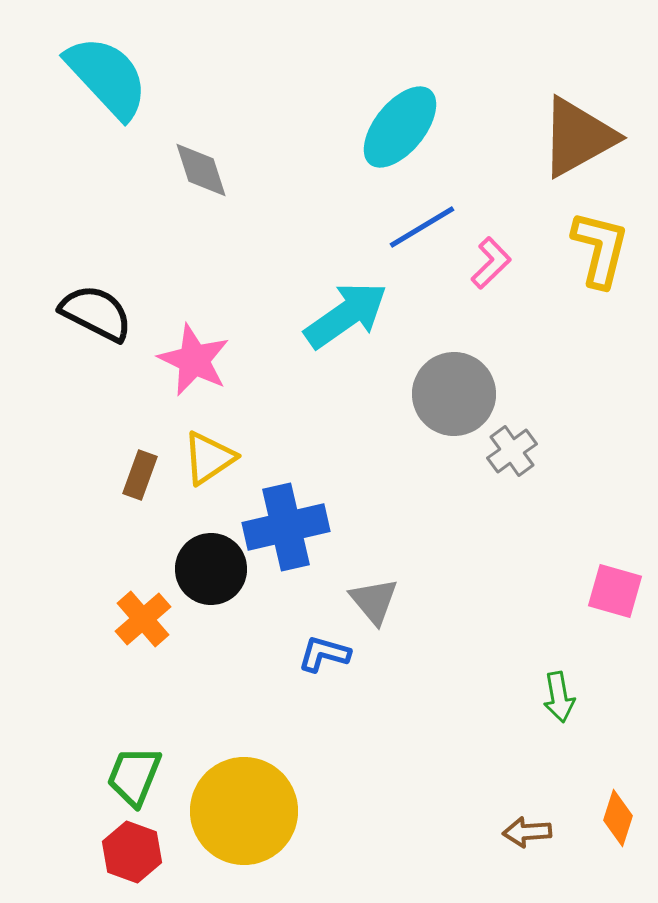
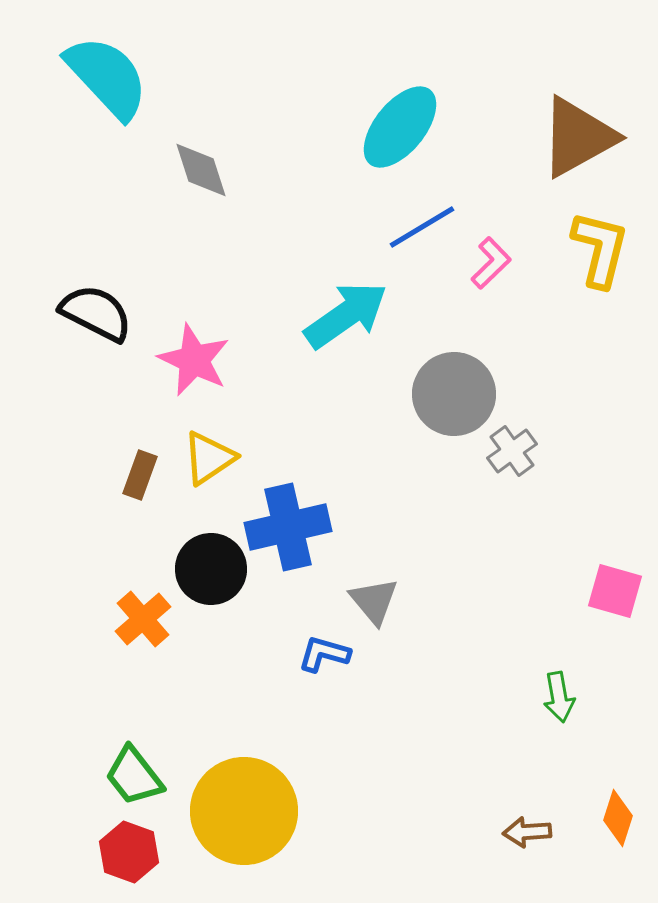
blue cross: moved 2 px right
green trapezoid: rotated 60 degrees counterclockwise
red hexagon: moved 3 px left
